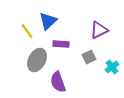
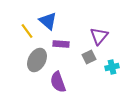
blue triangle: rotated 36 degrees counterclockwise
purple triangle: moved 6 px down; rotated 24 degrees counterclockwise
cyan cross: rotated 24 degrees clockwise
